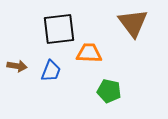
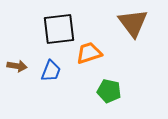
orange trapezoid: rotated 20 degrees counterclockwise
